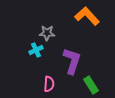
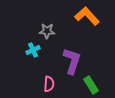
gray star: moved 2 px up
cyan cross: moved 3 px left
